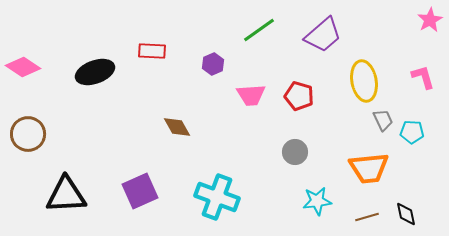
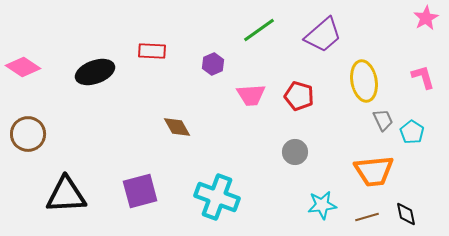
pink star: moved 4 px left, 2 px up
cyan pentagon: rotated 30 degrees clockwise
orange trapezoid: moved 5 px right, 3 px down
purple square: rotated 9 degrees clockwise
cyan star: moved 5 px right, 4 px down
